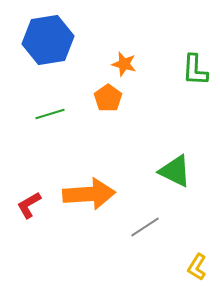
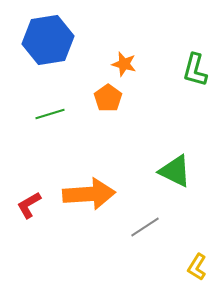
green L-shape: rotated 12 degrees clockwise
